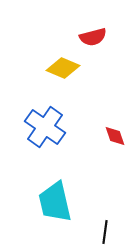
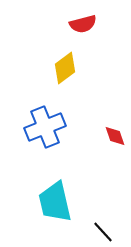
red semicircle: moved 10 px left, 13 px up
yellow diamond: moved 2 px right; rotated 60 degrees counterclockwise
blue cross: rotated 33 degrees clockwise
black line: moved 2 px left; rotated 50 degrees counterclockwise
